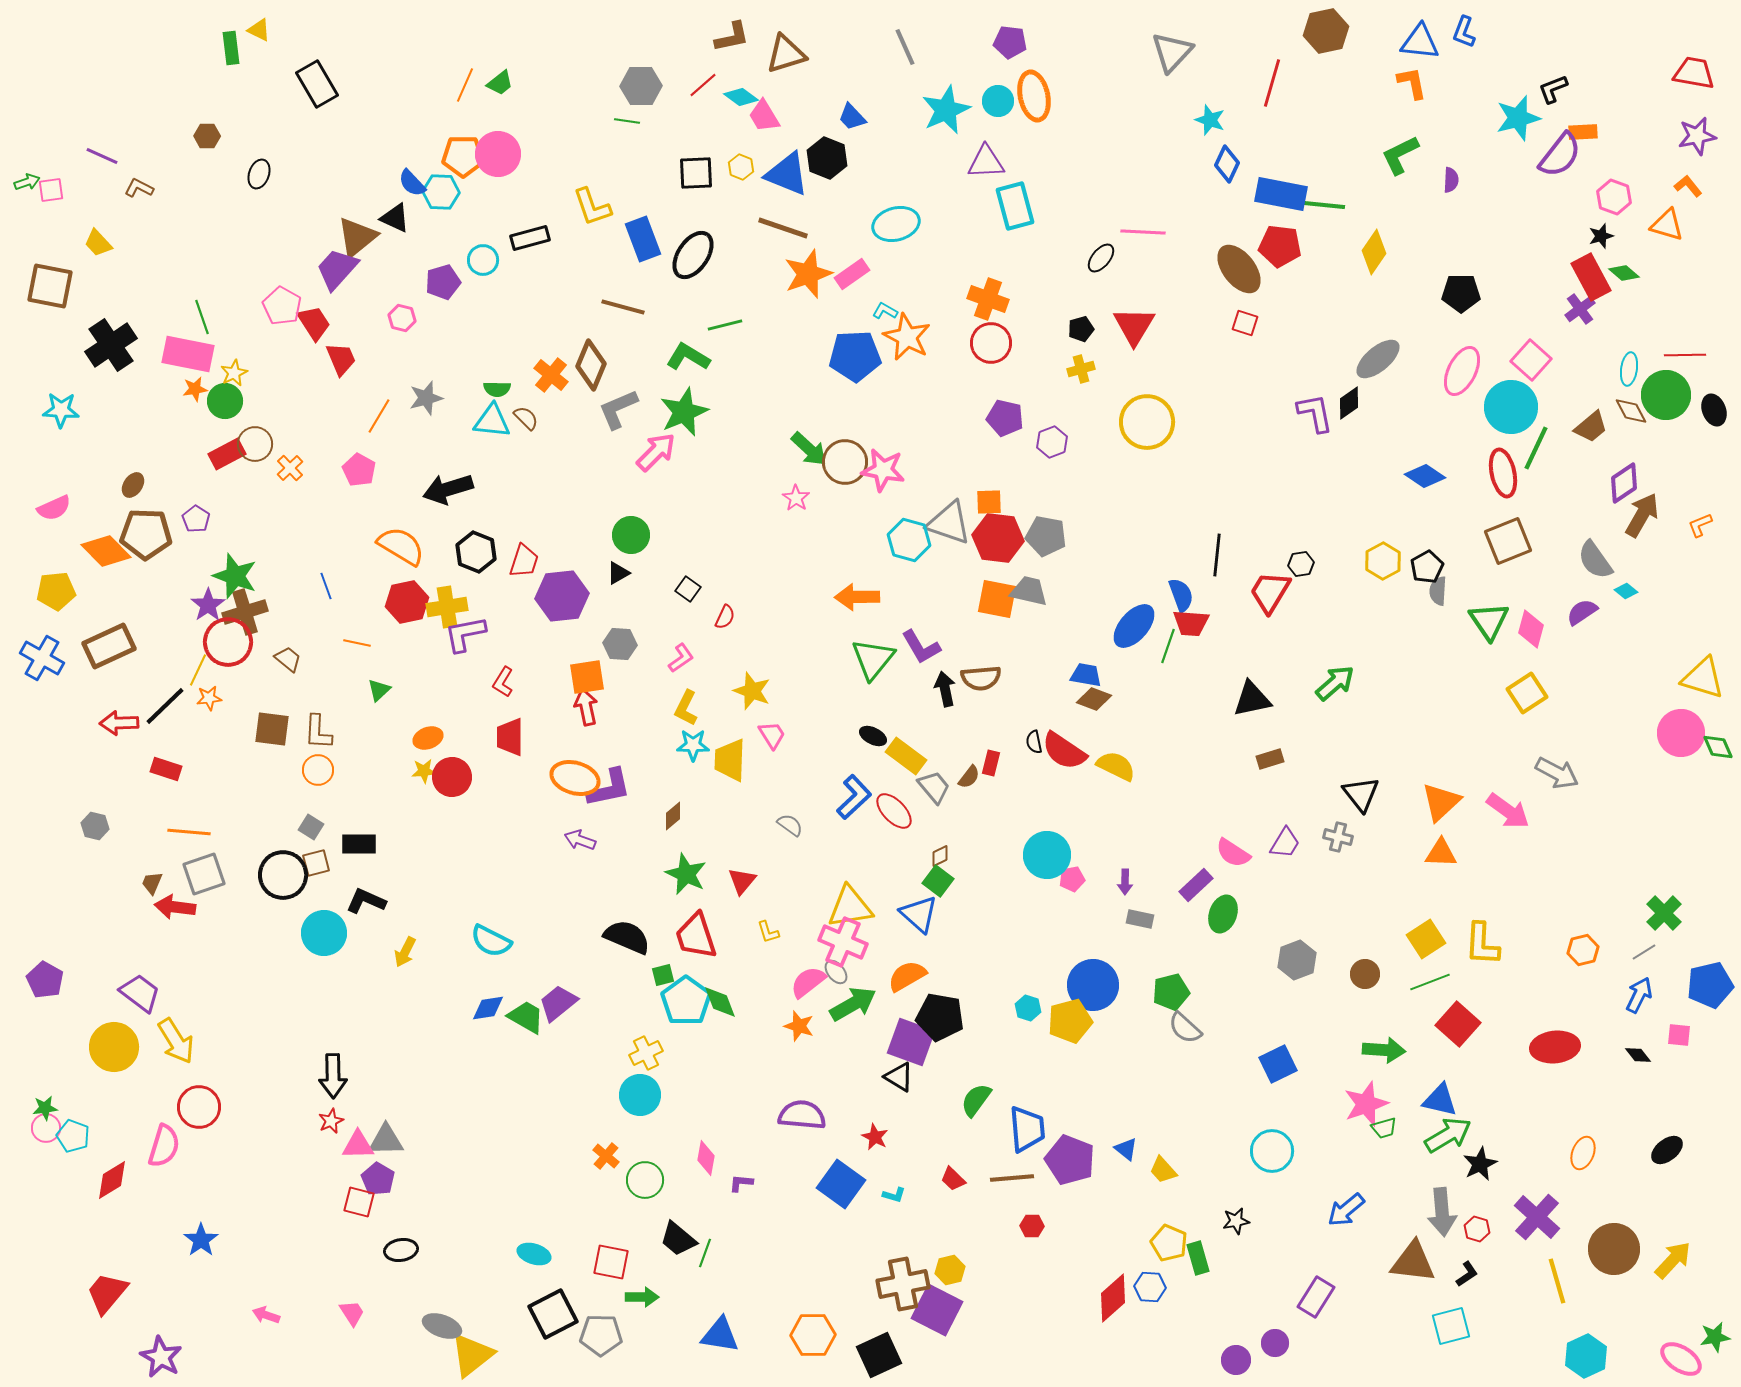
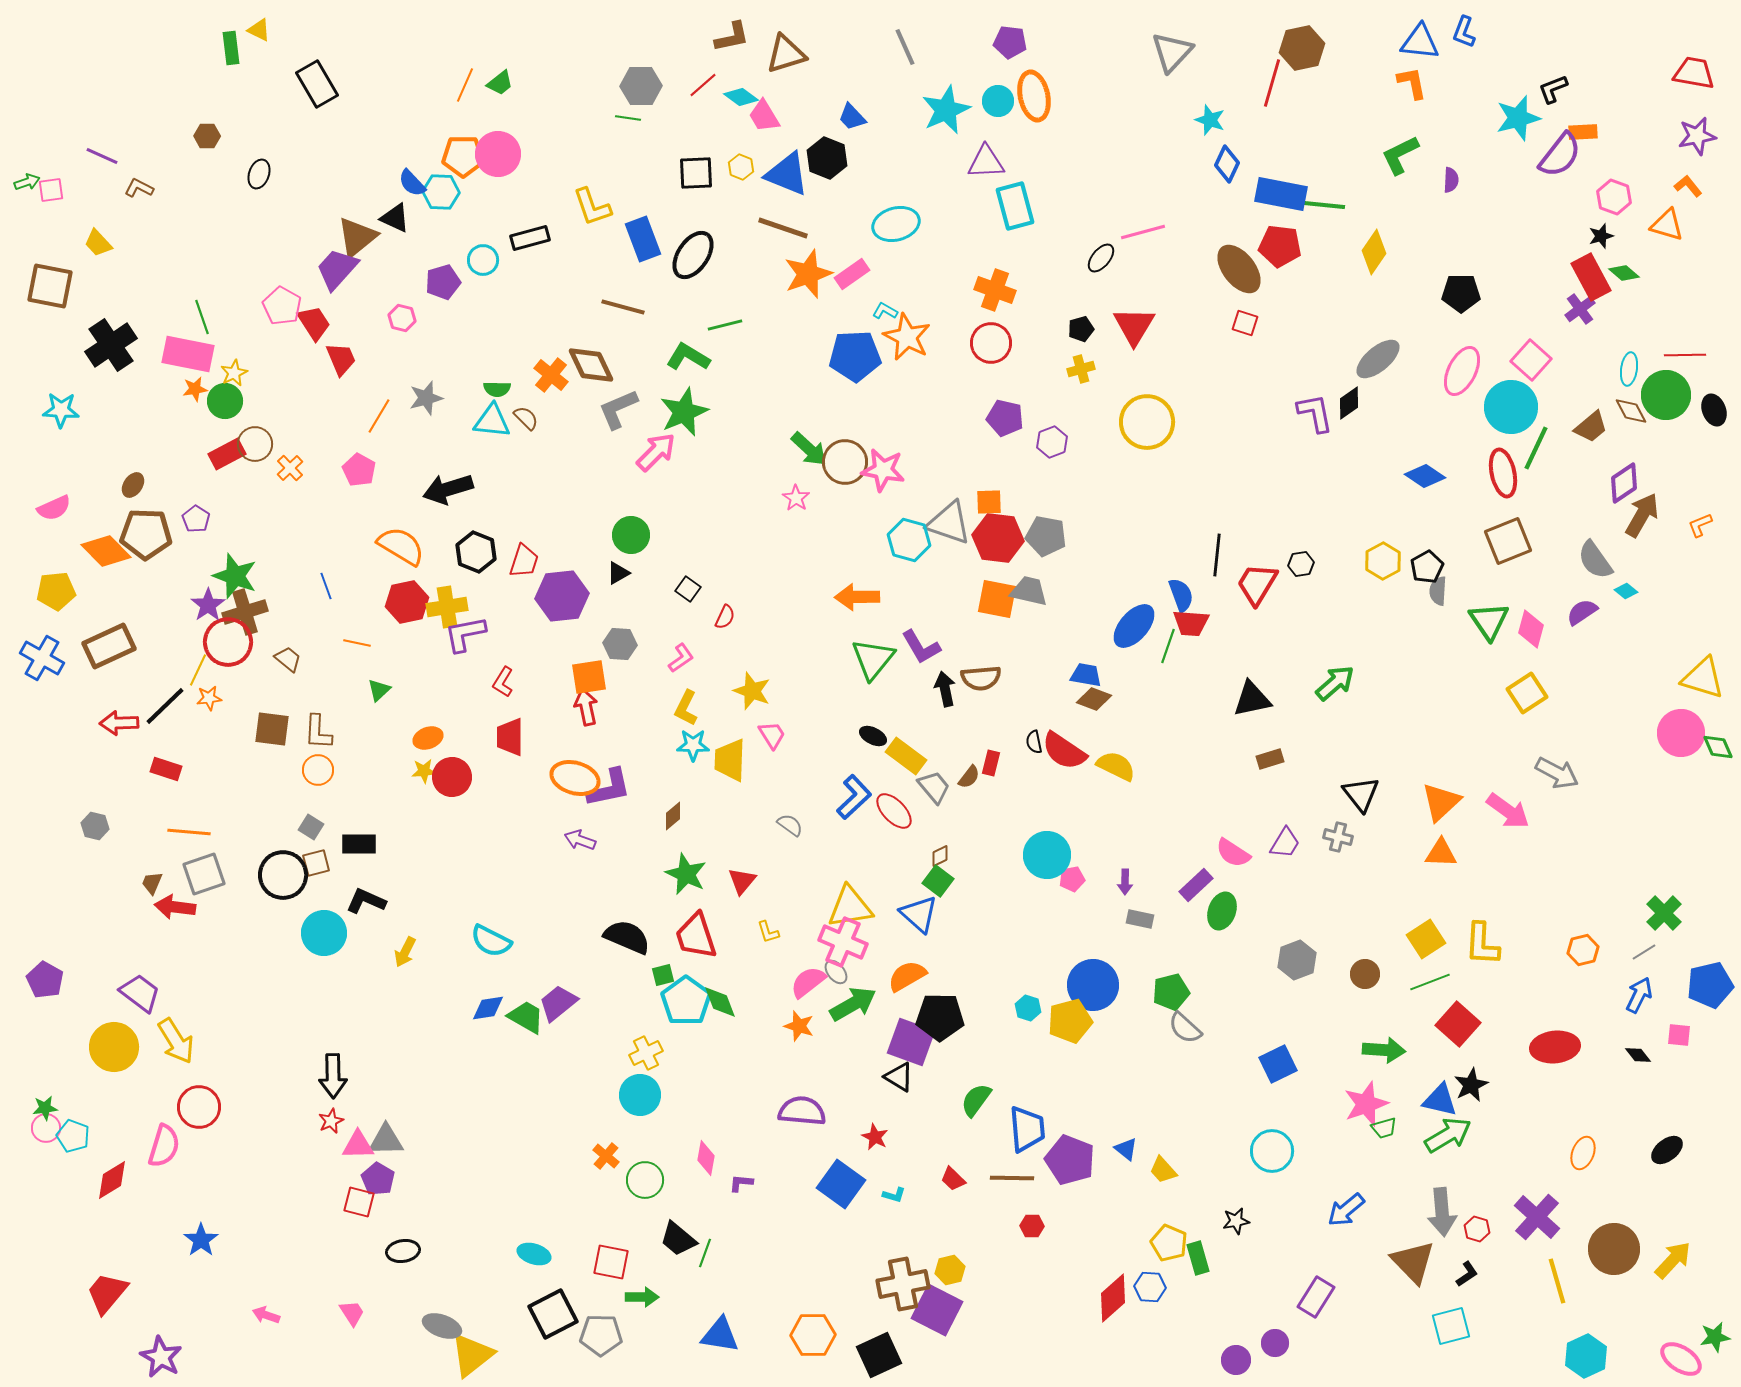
brown hexagon at (1326, 31): moved 24 px left, 17 px down
green line at (627, 121): moved 1 px right, 3 px up
pink line at (1143, 232): rotated 18 degrees counterclockwise
orange cross at (988, 299): moved 7 px right, 9 px up
brown diamond at (591, 365): rotated 48 degrees counterclockwise
red trapezoid at (1270, 592): moved 13 px left, 8 px up
orange square at (587, 677): moved 2 px right
green ellipse at (1223, 914): moved 1 px left, 3 px up
black pentagon at (940, 1017): rotated 9 degrees counterclockwise
purple semicircle at (802, 1115): moved 4 px up
black star at (1480, 1164): moved 9 px left, 79 px up
brown line at (1012, 1178): rotated 6 degrees clockwise
black ellipse at (401, 1250): moved 2 px right, 1 px down
brown triangle at (1413, 1262): rotated 39 degrees clockwise
